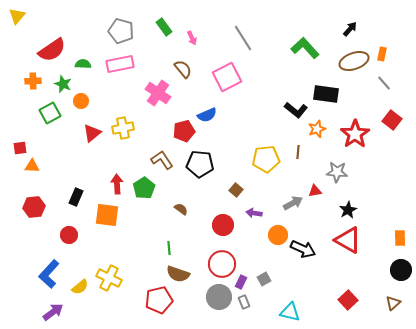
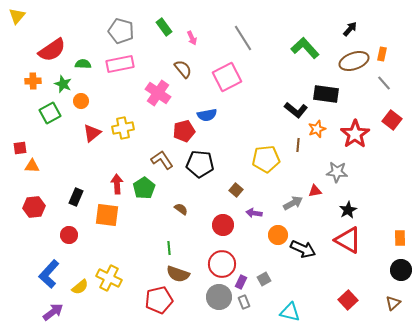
blue semicircle at (207, 115): rotated 12 degrees clockwise
brown line at (298, 152): moved 7 px up
